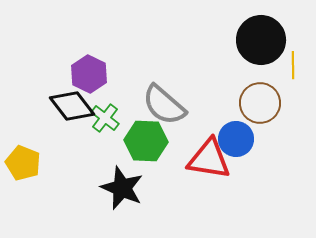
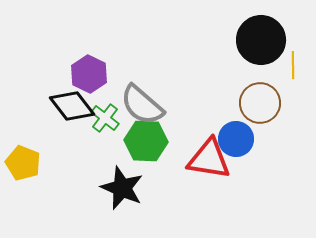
gray semicircle: moved 22 px left
